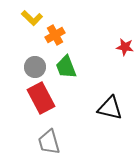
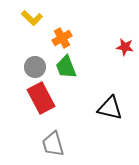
orange cross: moved 7 px right, 3 px down
gray trapezoid: moved 4 px right, 2 px down
